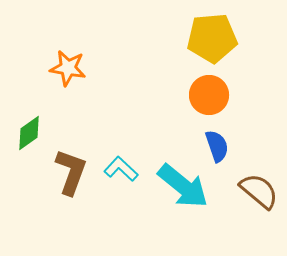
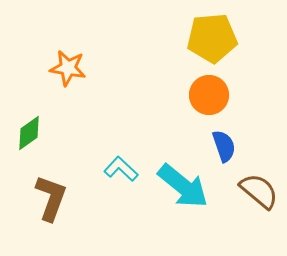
blue semicircle: moved 7 px right
brown L-shape: moved 20 px left, 26 px down
